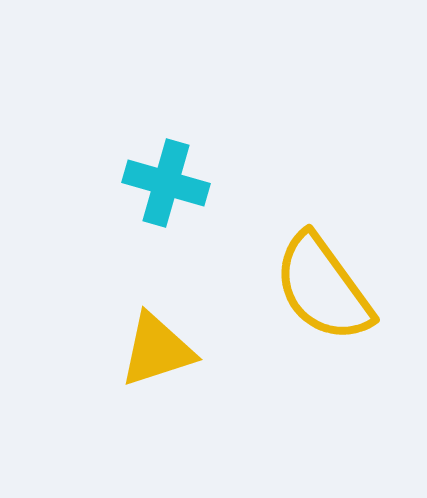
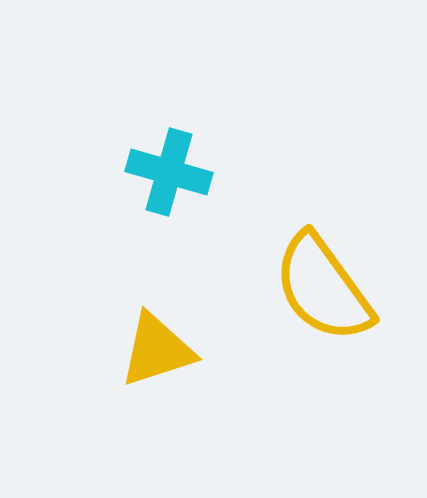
cyan cross: moved 3 px right, 11 px up
